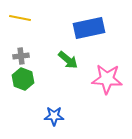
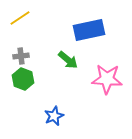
yellow line: rotated 45 degrees counterclockwise
blue rectangle: moved 2 px down
blue star: rotated 24 degrees counterclockwise
